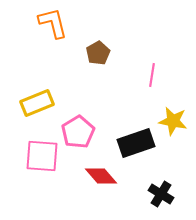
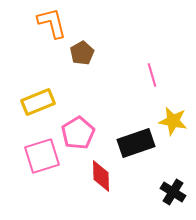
orange L-shape: moved 1 px left
brown pentagon: moved 16 px left
pink line: rotated 25 degrees counterclockwise
yellow rectangle: moved 1 px right, 1 px up
pink pentagon: moved 1 px down
pink square: rotated 21 degrees counterclockwise
red diamond: rotated 40 degrees clockwise
black cross: moved 12 px right, 2 px up
